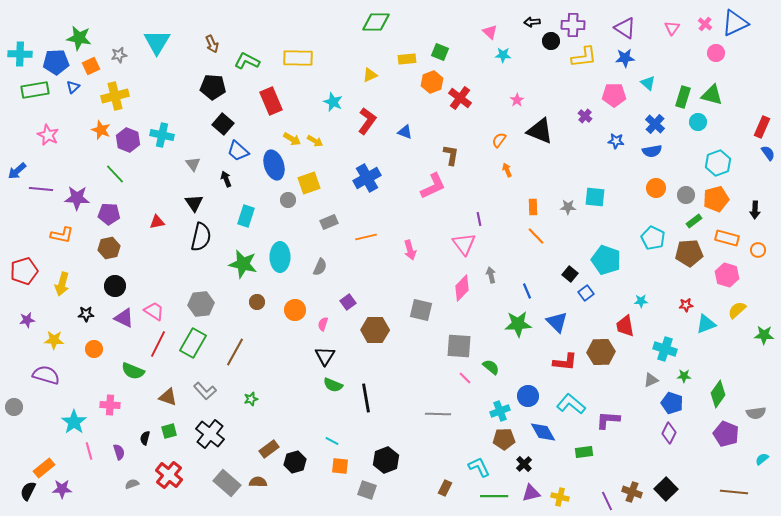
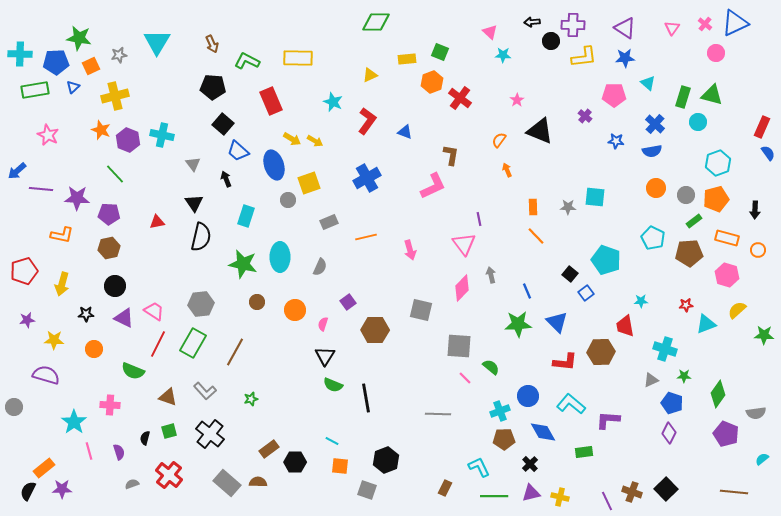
black hexagon at (295, 462): rotated 15 degrees clockwise
black cross at (524, 464): moved 6 px right
